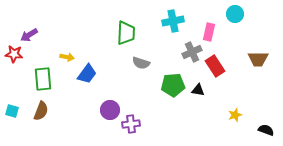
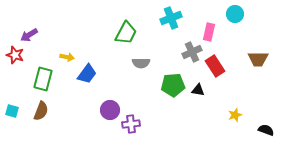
cyan cross: moved 2 px left, 3 px up; rotated 10 degrees counterclockwise
green trapezoid: rotated 25 degrees clockwise
red star: moved 1 px right, 1 px down; rotated 12 degrees clockwise
gray semicircle: rotated 18 degrees counterclockwise
green rectangle: rotated 20 degrees clockwise
